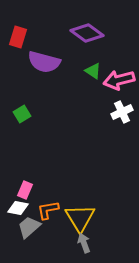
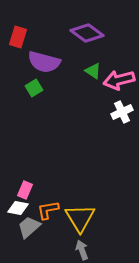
green square: moved 12 px right, 26 px up
gray arrow: moved 2 px left, 7 px down
